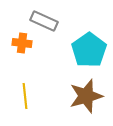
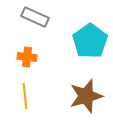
gray rectangle: moved 9 px left, 4 px up
orange cross: moved 5 px right, 14 px down
cyan pentagon: moved 1 px right, 9 px up
